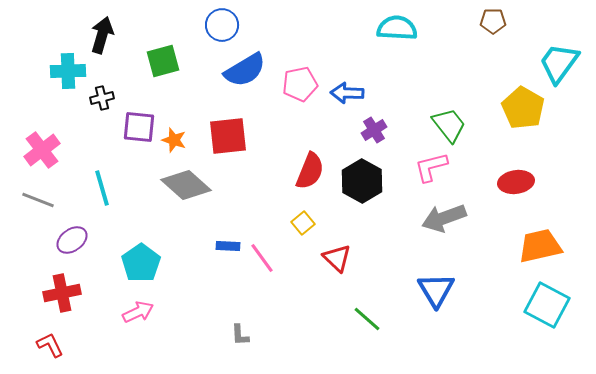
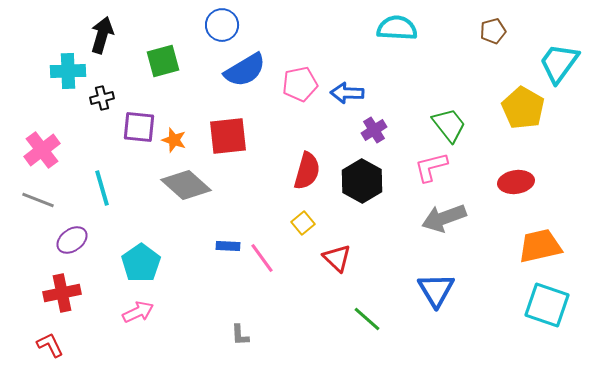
brown pentagon: moved 10 px down; rotated 15 degrees counterclockwise
red semicircle: moved 3 px left; rotated 6 degrees counterclockwise
cyan square: rotated 9 degrees counterclockwise
